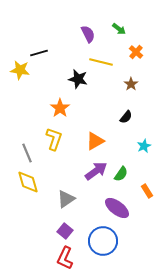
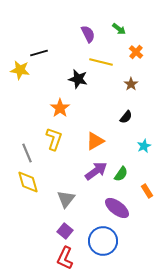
gray triangle: rotated 18 degrees counterclockwise
